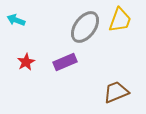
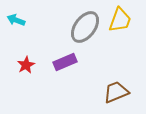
red star: moved 3 px down
